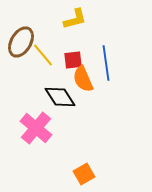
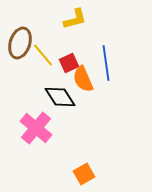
brown ellipse: moved 1 px left, 1 px down; rotated 12 degrees counterclockwise
red square: moved 4 px left, 3 px down; rotated 18 degrees counterclockwise
